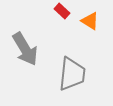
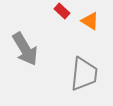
gray trapezoid: moved 12 px right
